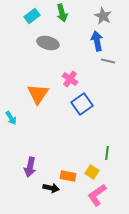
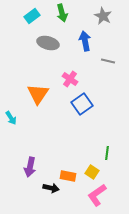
blue arrow: moved 12 px left
